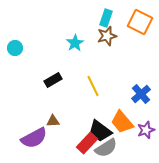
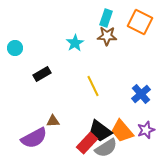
brown star: rotated 18 degrees clockwise
black rectangle: moved 11 px left, 6 px up
orange trapezoid: moved 9 px down
